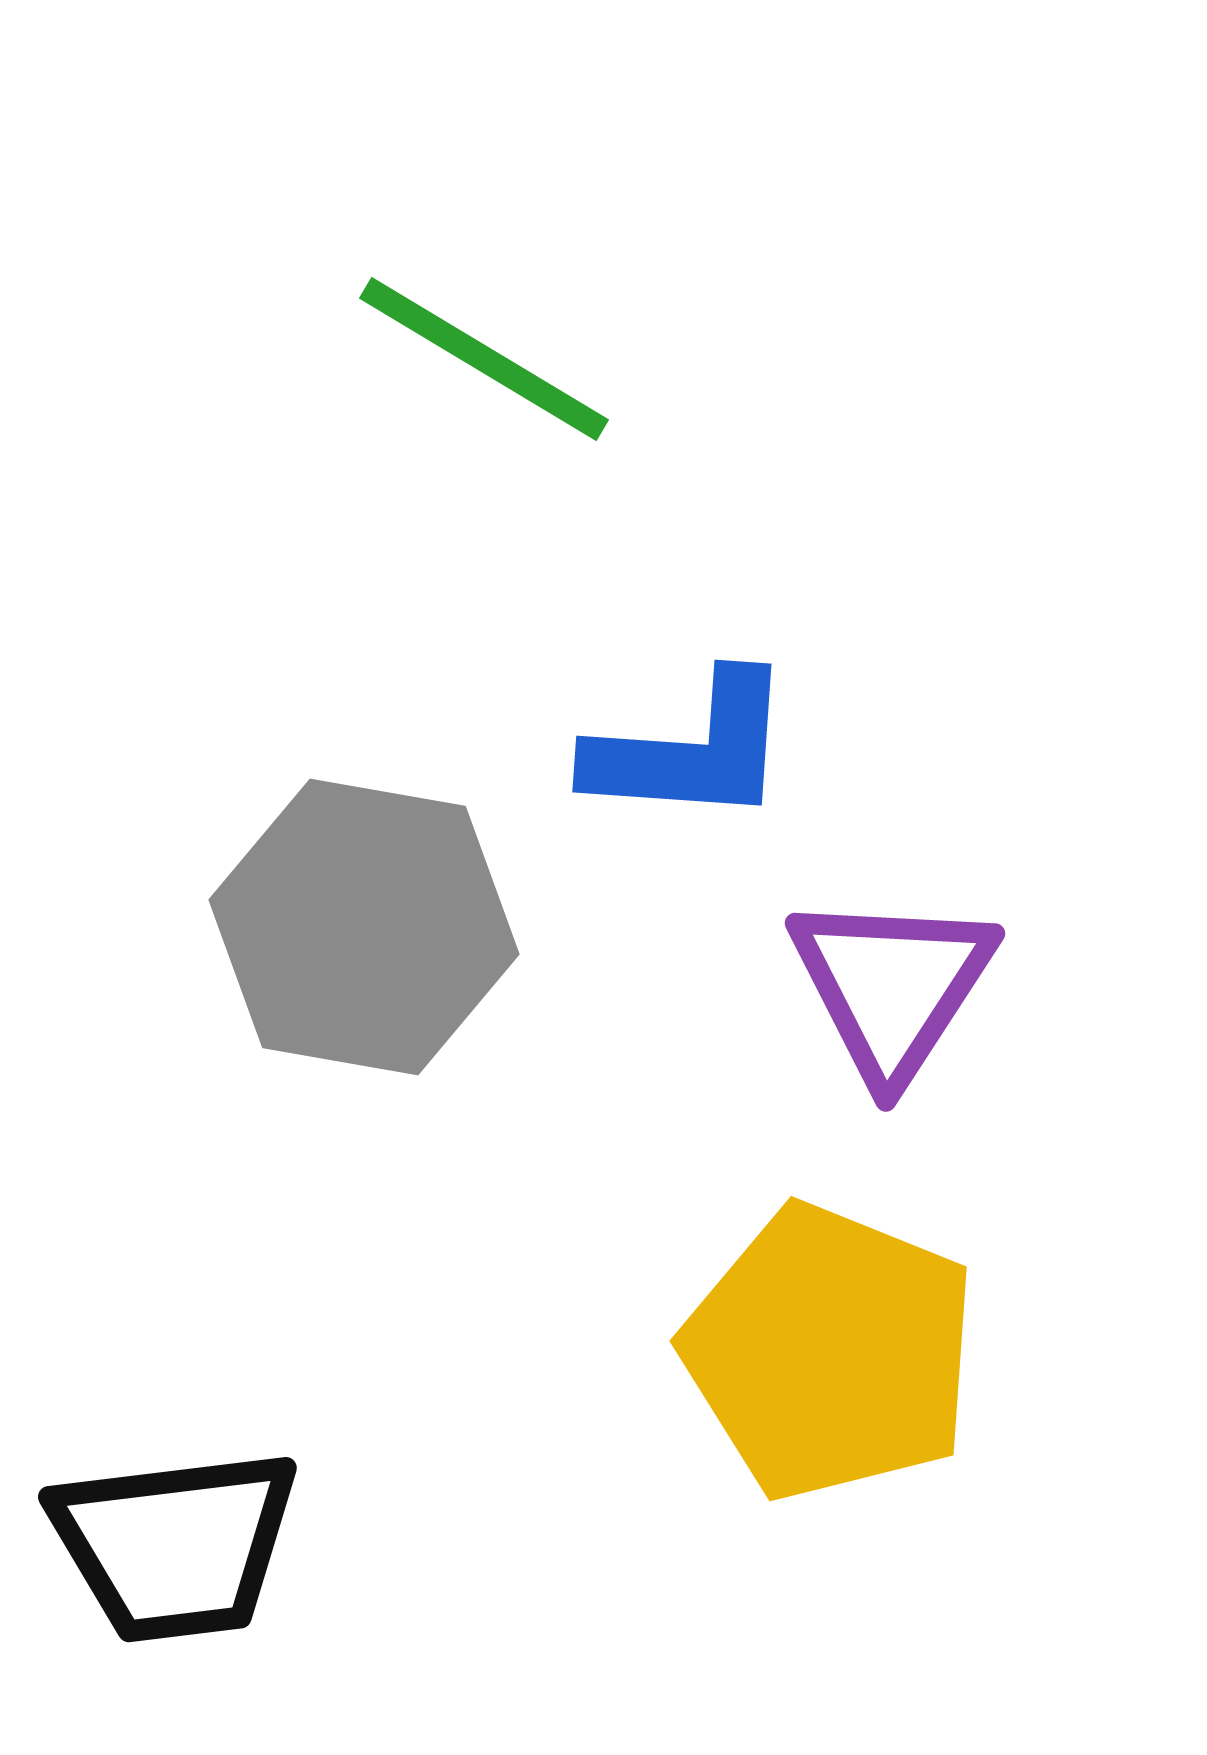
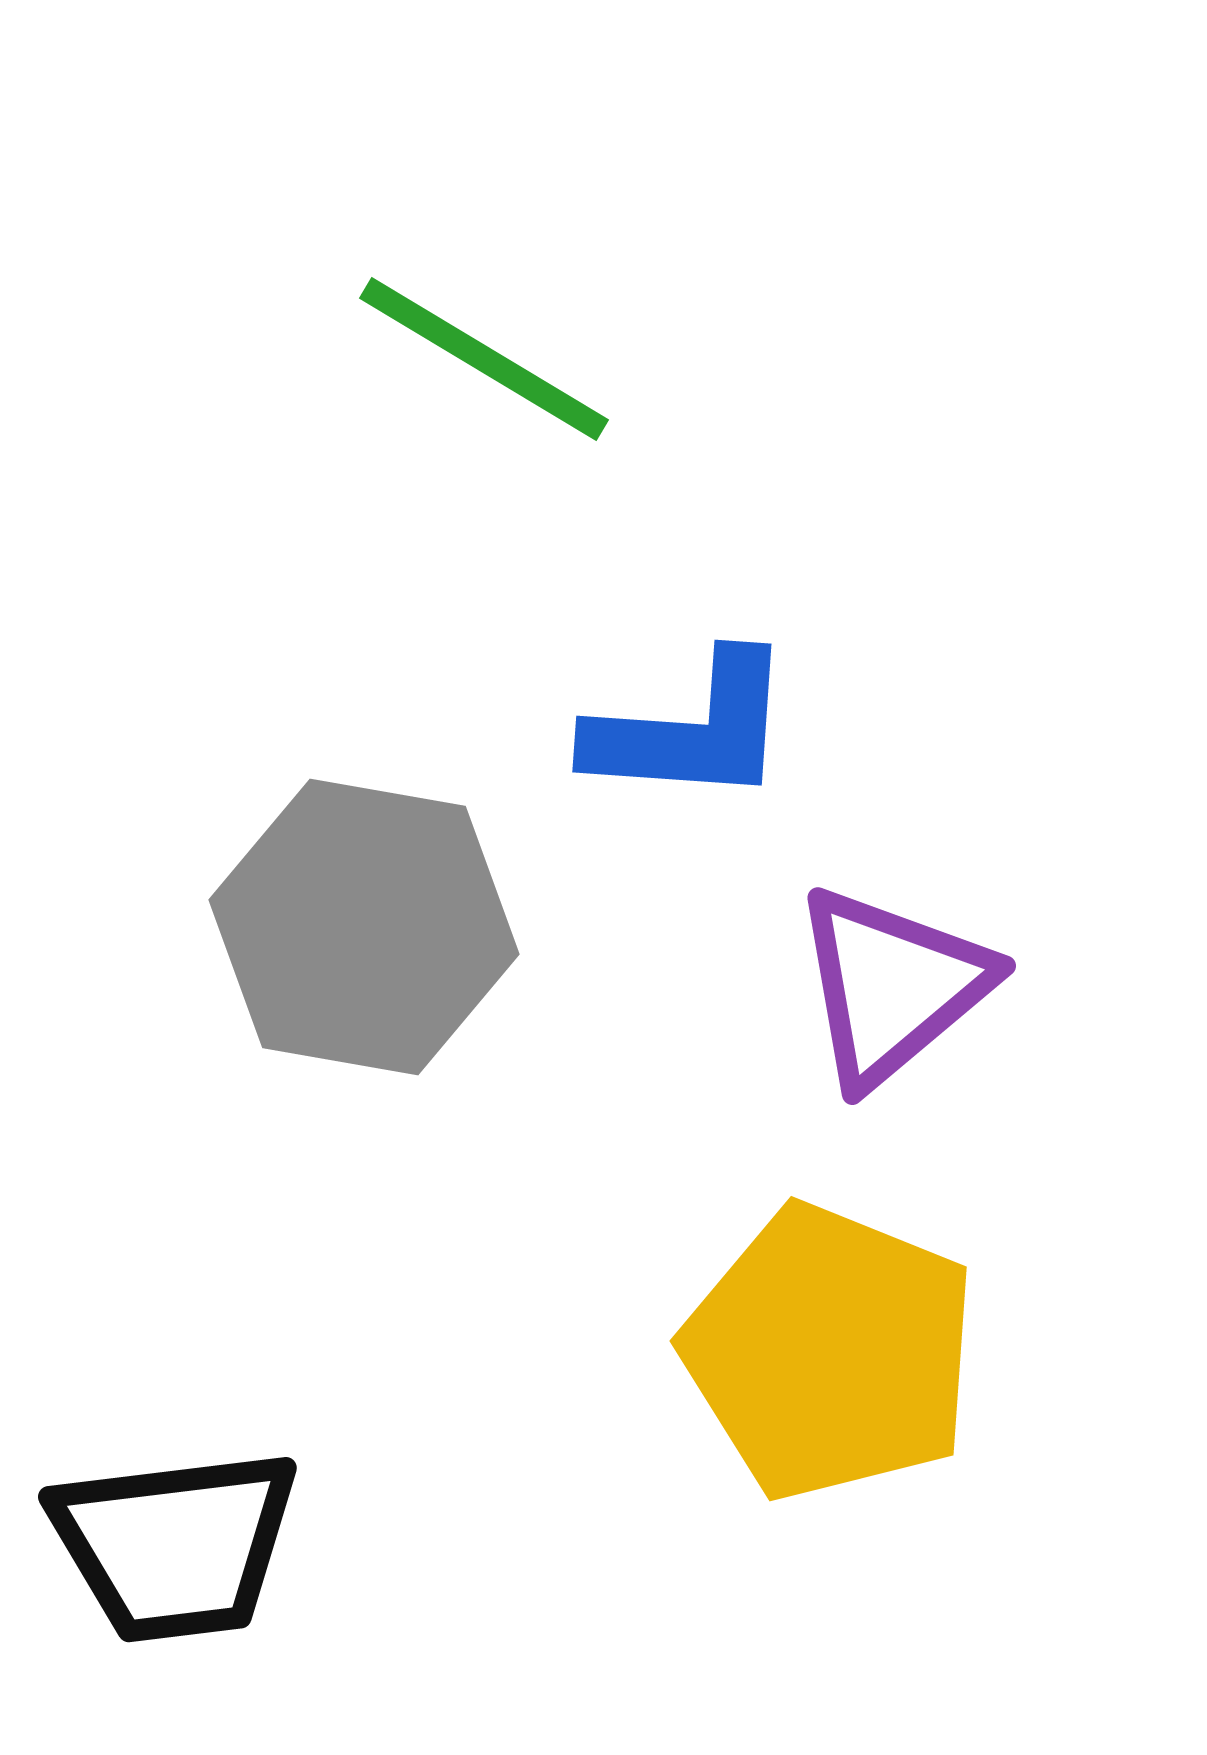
blue L-shape: moved 20 px up
purple triangle: rotated 17 degrees clockwise
